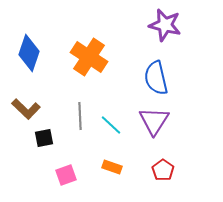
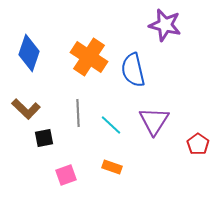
blue semicircle: moved 23 px left, 8 px up
gray line: moved 2 px left, 3 px up
red pentagon: moved 35 px right, 26 px up
